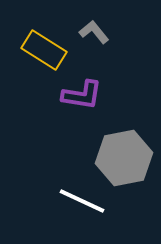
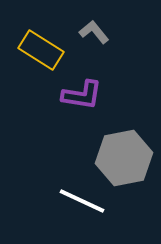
yellow rectangle: moved 3 px left
